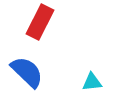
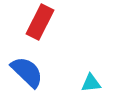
cyan triangle: moved 1 px left, 1 px down
